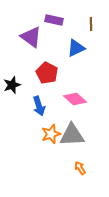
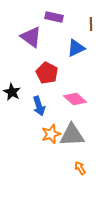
purple rectangle: moved 3 px up
black star: moved 7 px down; rotated 24 degrees counterclockwise
